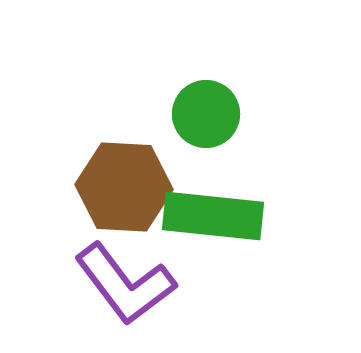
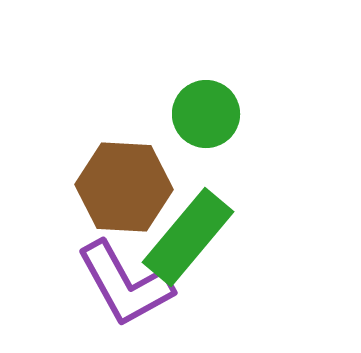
green rectangle: moved 25 px left, 21 px down; rotated 56 degrees counterclockwise
purple L-shape: rotated 8 degrees clockwise
